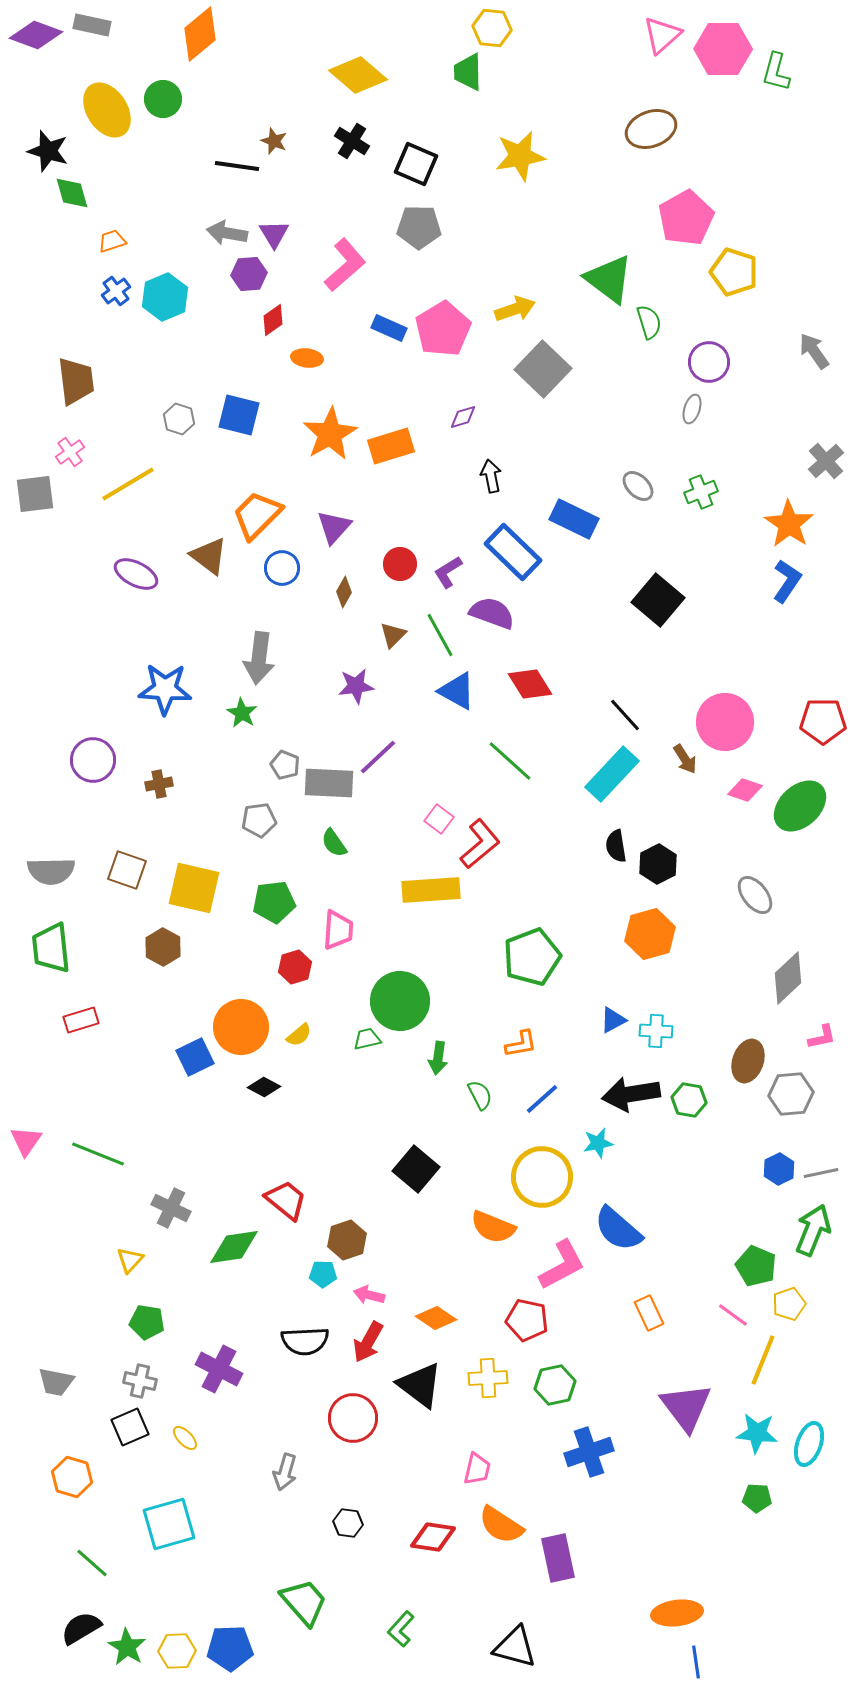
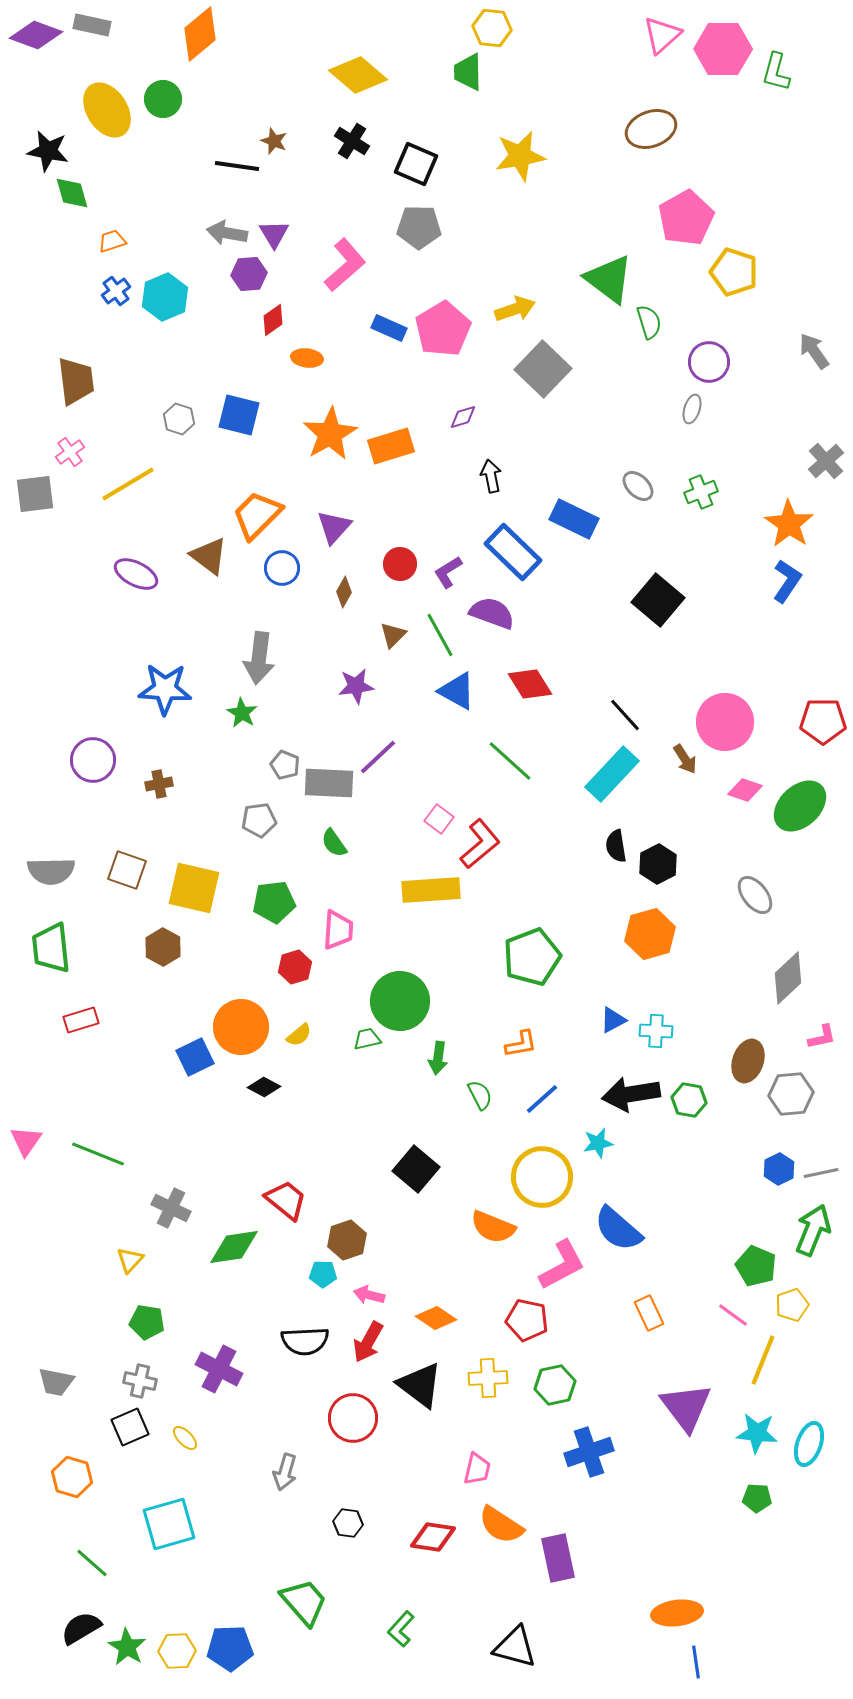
black star at (48, 151): rotated 6 degrees counterclockwise
yellow pentagon at (789, 1304): moved 3 px right, 1 px down
